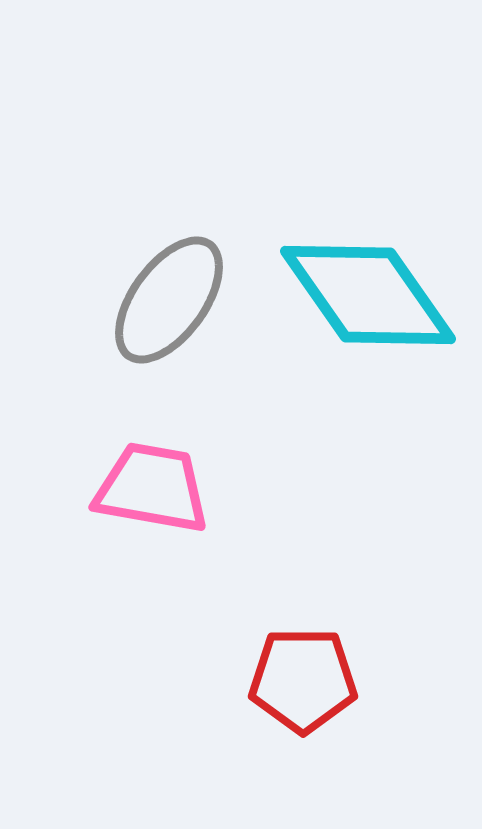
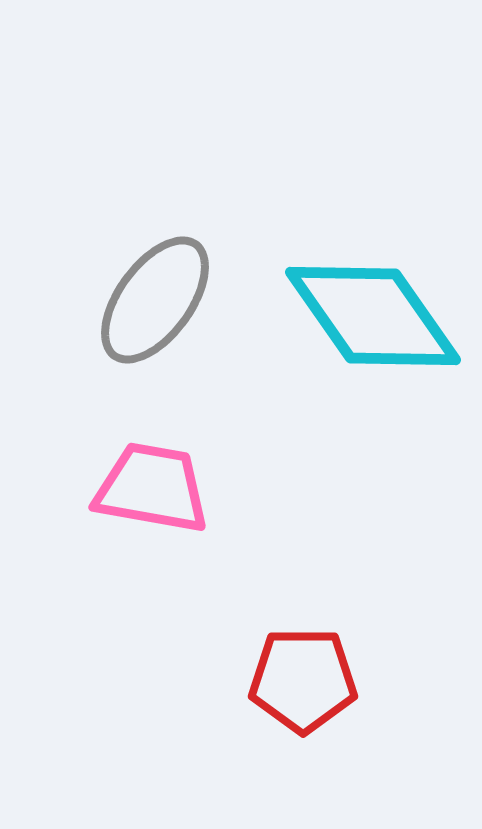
cyan diamond: moved 5 px right, 21 px down
gray ellipse: moved 14 px left
